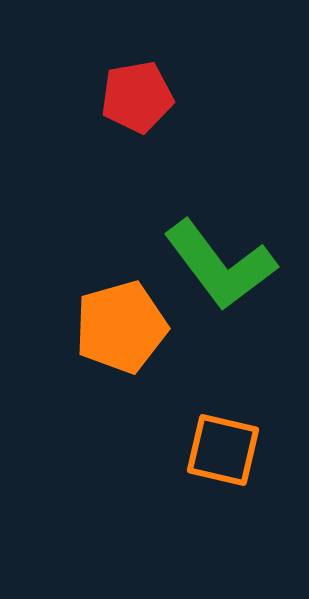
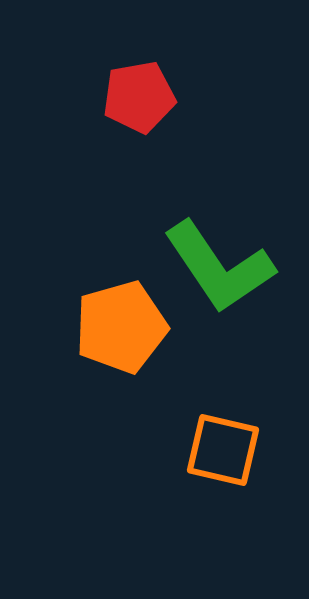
red pentagon: moved 2 px right
green L-shape: moved 1 px left, 2 px down; rotated 3 degrees clockwise
